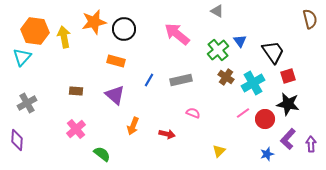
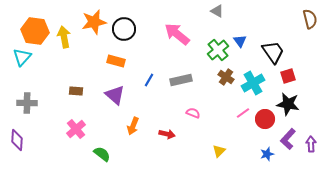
gray cross: rotated 30 degrees clockwise
